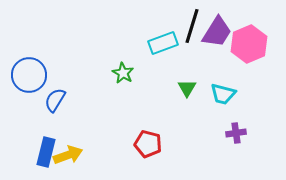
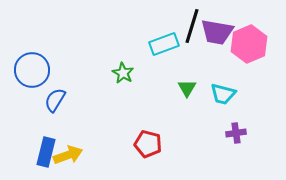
purple trapezoid: rotated 68 degrees clockwise
cyan rectangle: moved 1 px right, 1 px down
blue circle: moved 3 px right, 5 px up
